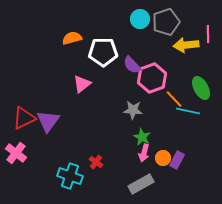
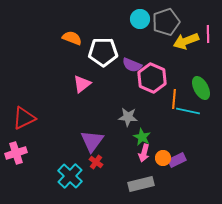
orange semicircle: rotated 36 degrees clockwise
yellow arrow: moved 4 px up; rotated 15 degrees counterclockwise
purple semicircle: rotated 24 degrees counterclockwise
pink hexagon: rotated 16 degrees counterclockwise
orange line: rotated 48 degrees clockwise
gray star: moved 5 px left, 7 px down
purple triangle: moved 44 px right, 20 px down
pink cross: rotated 35 degrees clockwise
purple rectangle: rotated 36 degrees clockwise
cyan cross: rotated 25 degrees clockwise
gray rectangle: rotated 15 degrees clockwise
